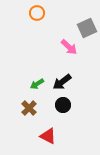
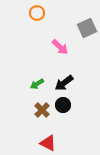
pink arrow: moved 9 px left
black arrow: moved 2 px right, 1 px down
brown cross: moved 13 px right, 2 px down
red triangle: moved 7 px down
